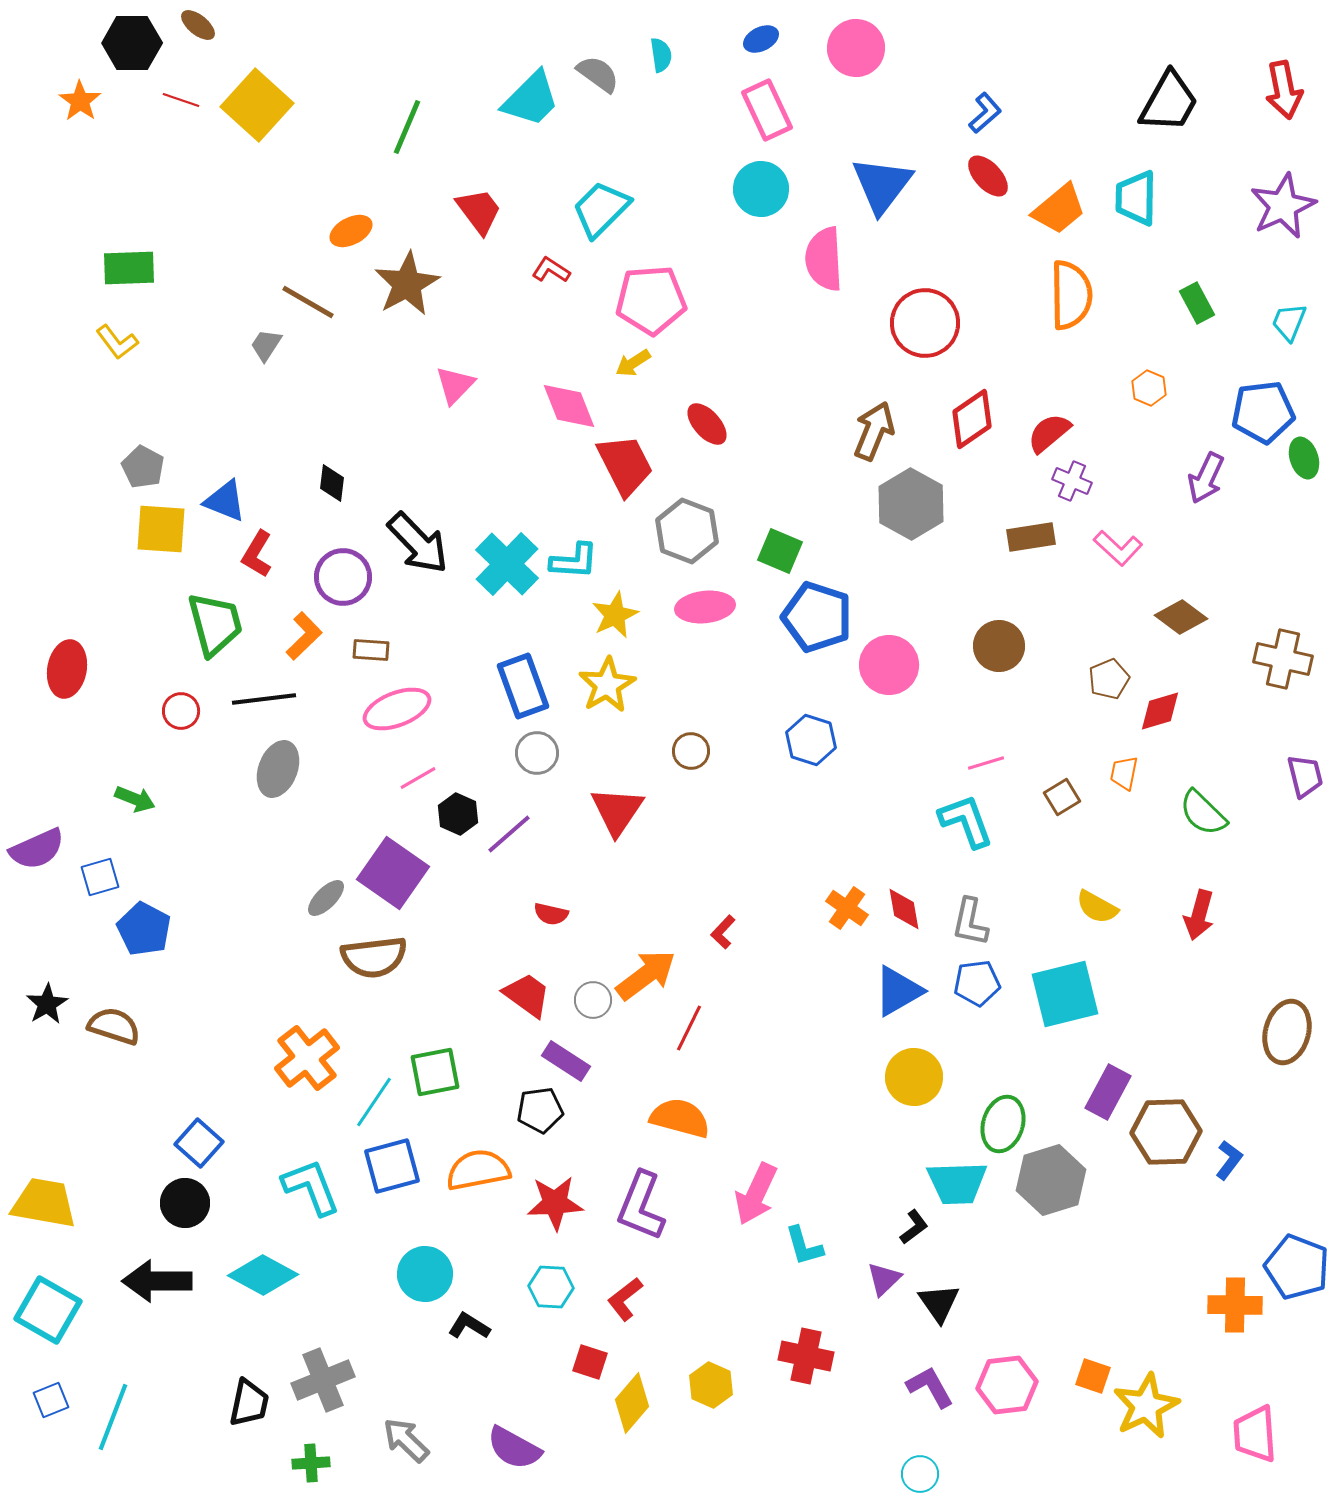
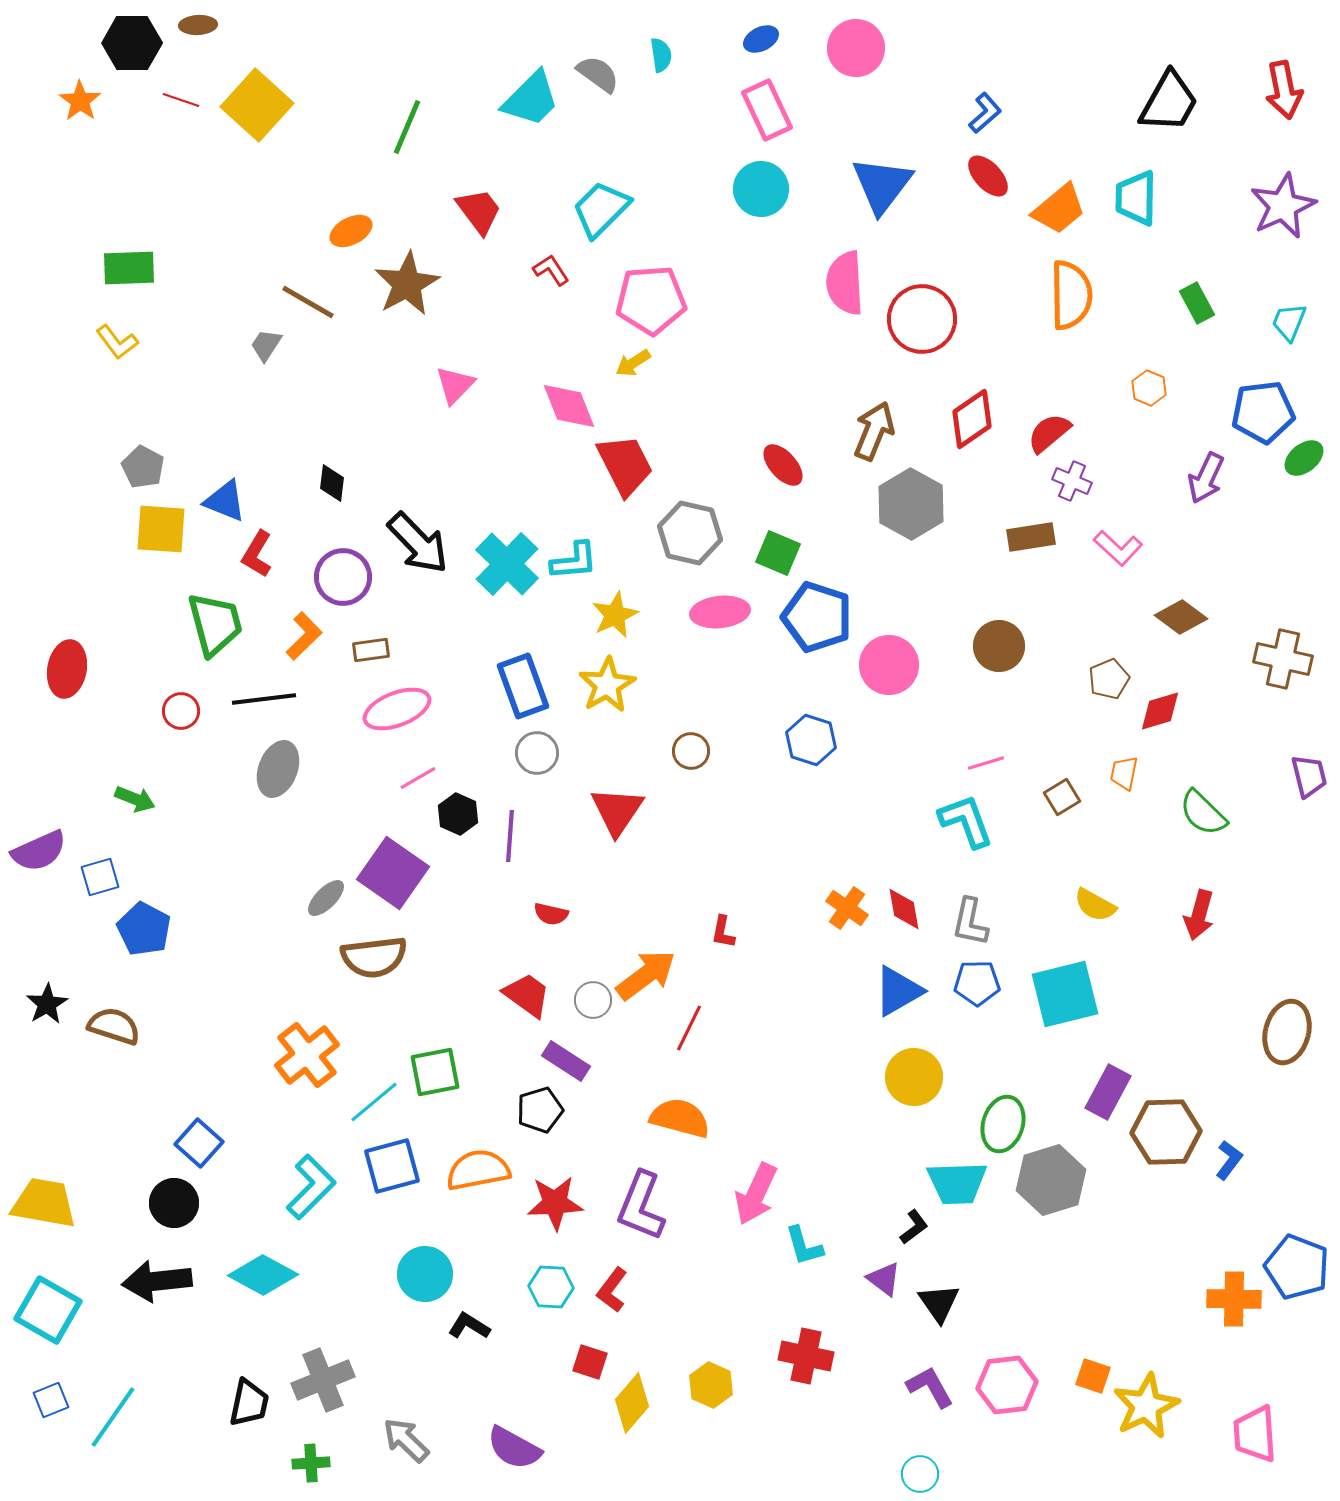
brown ellipse at (198, 25): rotated 42 degrees counterclockwise
pink semicircle at (824, 259): moved 21 px right, 24 px down
red L-shape at (551, 270): rotated 24 degrees clockwise
red circle at (925, 323): moved 3 px left, 4 px up
red ellipse at (707, 424): moved 76 px right, 41 px down
green ellipse at (1304, 458): rotated 69 degrees clockwise
gray hexagon at (687, 531): moved 3 px right, 2 px down; rotated 8 degrees counterclockwise
green square at (780, 551): moved 2 px left, 2 px down
cyan L-shape at (574, 561): rotated 9 degrees counterclockwise
pink ellipse at (705, 607): moved 15 px right, 5 px down
brown rectangle at (371, 650): rotated 12 degrees counterclockwise
purple trapezoid at (1305, 776): moved 4 px right
purple line at (509, 834): moved 1 px right, 2 px down; rotated 45 degrees counterclockwise
purple semicircle at (37, 849): moved 2 px right, 2 px down
yellow semicircle at (1097, 907): moved 2 px left, 2 px up
red L-shape at (723, 932): rotated 32 degrees counterclockwise
blue pentagon at (977, 983): rotated 6 degrees clockwise
orange cross at (307, 1058): moved 3 px up
cyan line at (374, 1102): rotated 16 degrees clockwise
black pentagon at (540, 1110): rotated 9 degrees counterclockwise
cyan L-shape at (311, 1187): rotated 66 degrees clockwise
black circle at (185, 1203): moved 11 px left
purple triangle at (884, 1279): rotated 39 degrees counterclockwise
black arrow at (157, 1281): rotated 6 degrees counterclockwise
red L-shape at (625, 1299): moved 13 px left, 9 px up; rotated 15 degrees counterclockwise
orange cross at (1235, 1305): moved 1 px left, 6 px up
cyan line at (113, 1417): rotated 14 degrees clockwise
